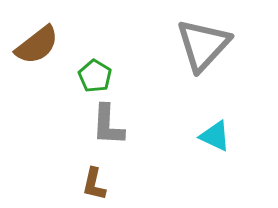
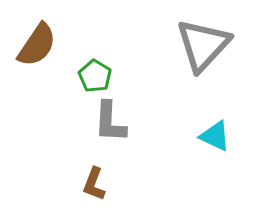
brown semicircle: rotated 18 degrees counterclockwise
gray L-shape: moved 2 px right, 3 px up
brown L-shape: rotated 8 degrees clockwise
